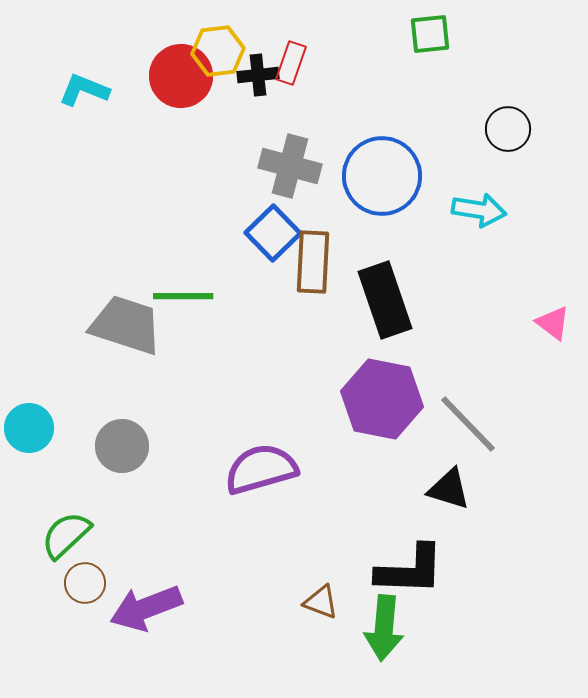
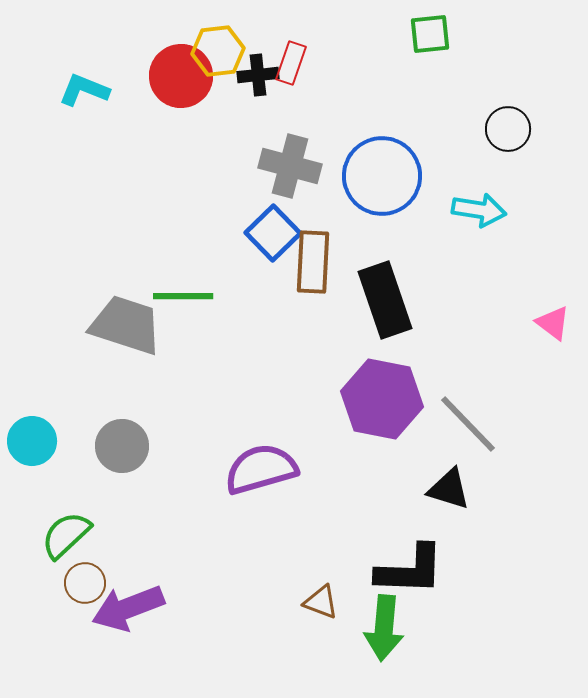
cyan circle: moved 3 px right, 13 px down
purple arrow: moved 18 px left
